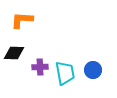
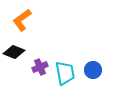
orange L-shape: rotated 40 degrees counterclockwise
black diamond: moved 1 px up; rotated 20 degrees clockwise
purple cross: rotated 21 degrees counterclockwise
